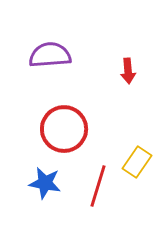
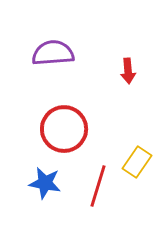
purple semicircle: moved 3 px right, 2 px up
